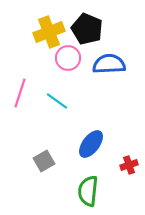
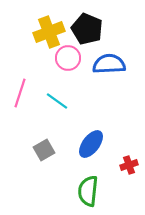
gray square: moved 11 px up
